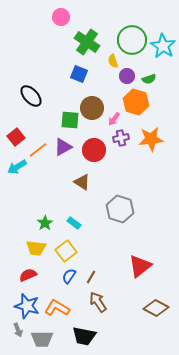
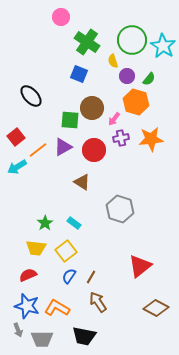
green semicircle: rotated 32 degrees counterclockwise
